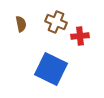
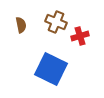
brown semicircle: moved 1 px down
red cross: rotated 12 degrees counterclockwise
